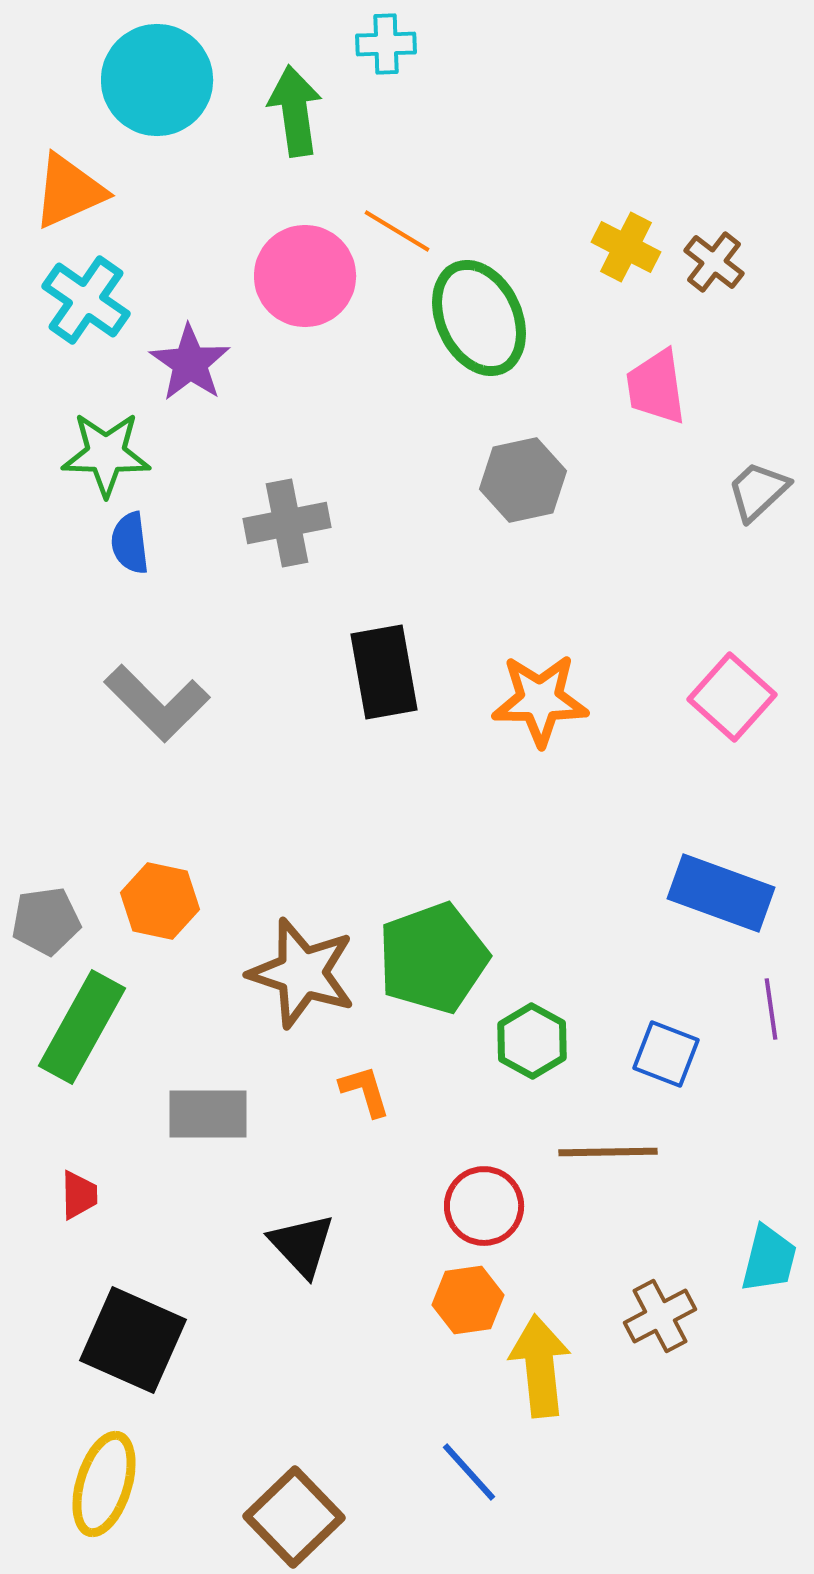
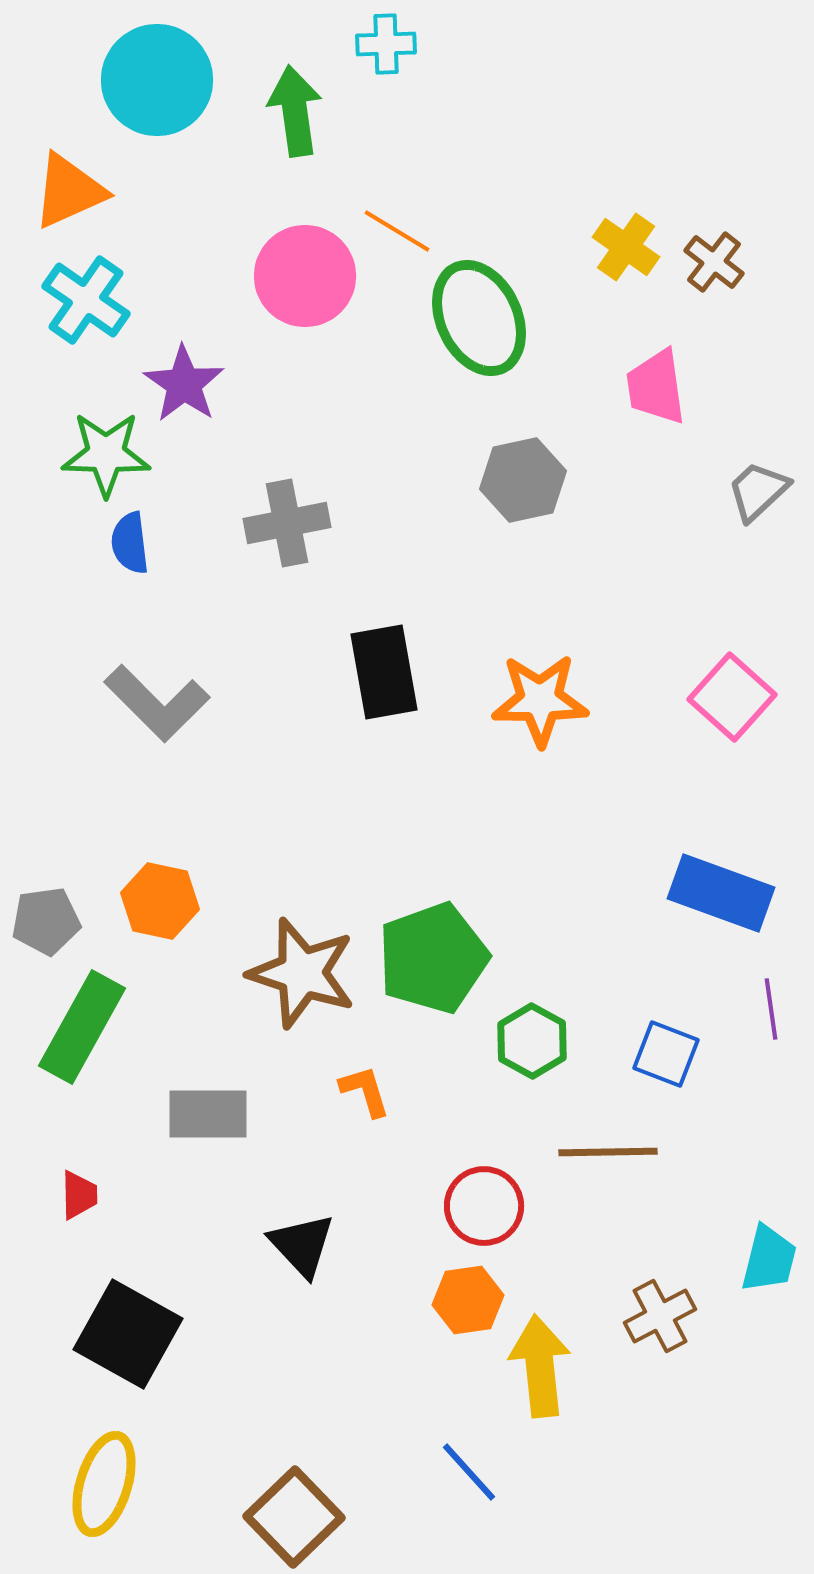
yellow cross at (626, 247): rotated 8 degrees clockwise
purple star at (190, 363): moved 6 px left, 21 px down
black square at (133, 1340): moved 5 px left, 6 px up; rotated 5 degrees clockwise
